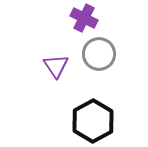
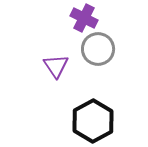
gray circle: moved 1 px left, 5 px up
